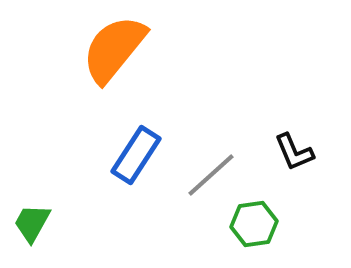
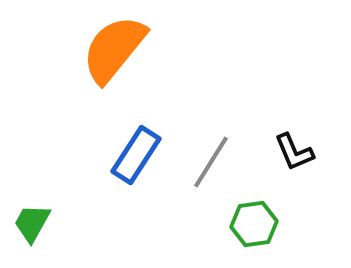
gray line: moved 13 px up; rotated 16 degrees counterclockwise
